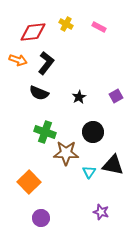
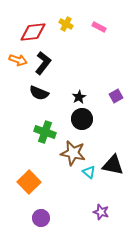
black L-shape: moved 3 px left
black circle: moved 11 px left, 13 px up
brown star: moved 7 px right; rotated 10 degrees clockwise
cyan triangle: rotated 24 degrees counterclockwise
